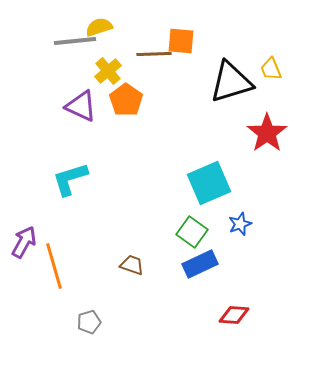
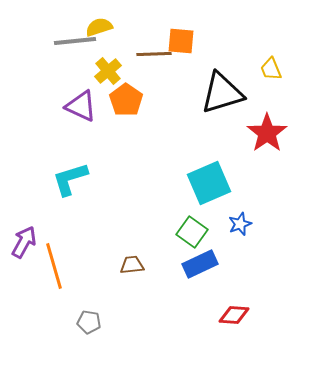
black triangle: moved 9 px left, 11 px down
brown trapezoid: rotated 25 degrees counterclockwise
gray pentagon: rotated 25 degrees clockwise
